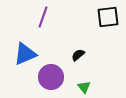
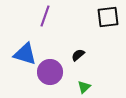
purple line: moved 2 px right, 1 px up
blue triangle: rotated 40 degrees clockwise
purple circle: moved 1 px left, 5 px up
green triangle: rotated 24 degrees clockwise
